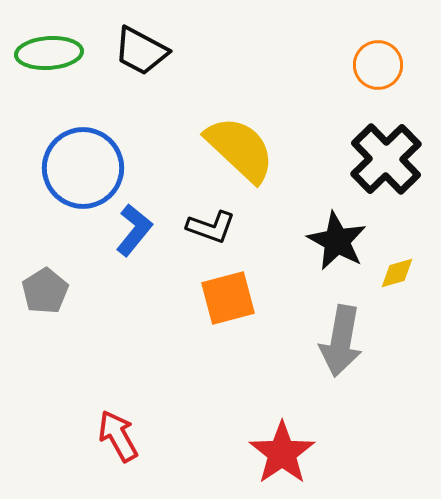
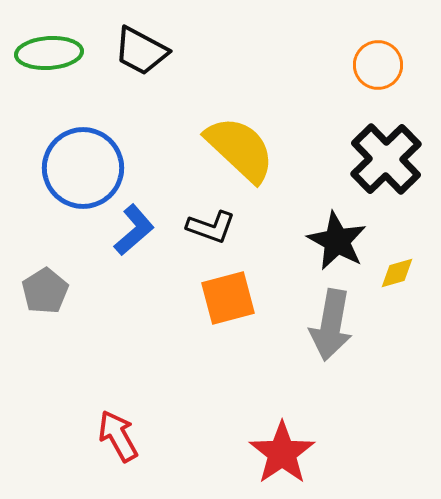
blue L-shape: rotated 10 degrees clockwise
gray arrow: moved 10 px left, 16 px up
